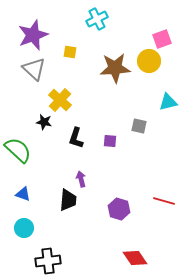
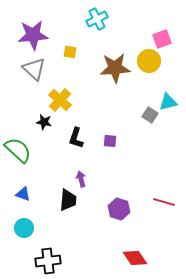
purple star: rotated 16 degrees clockwise
gray square: moved 11 px right, 11 px up; rotated 21 degrees clockwise
red line: moved 1 px down
